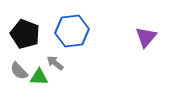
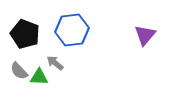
blue hexagon: moved 1 px up
purple triangle: moved 1 px left, 2 px up
